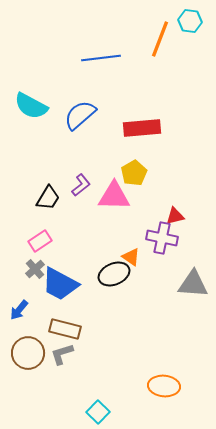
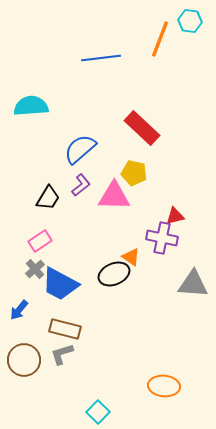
cyan semicircle: rotated 148 degrees clockwise
blue semicircle: moved 34 px down
red rectangle: rotated 48 degrees clockwise
yellow pentagon: rotated 30 degrees counterclockwise
brown circle: moved 4 px left, 7 px down
